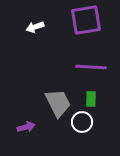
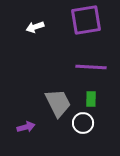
white circle: moved 1 px right, 1 px down
